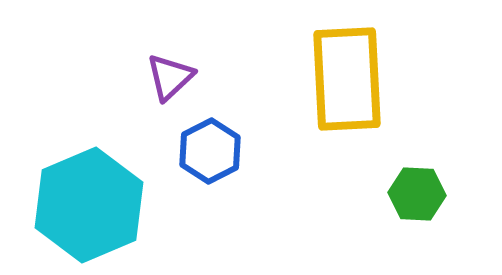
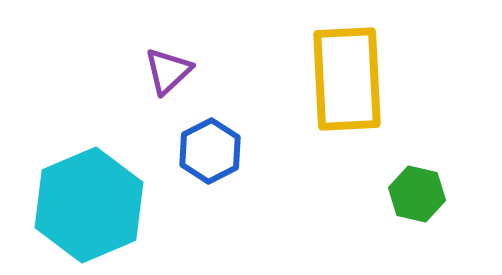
purple triangle: moved 2 px left, 6 px up
green hexagon: rotated 10 degrees clockwise
